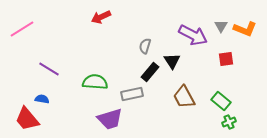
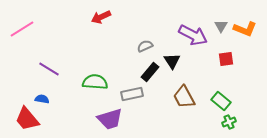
gray semicircle: rotated 49 degrees clockwise
